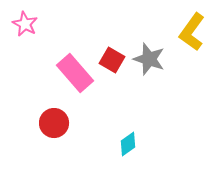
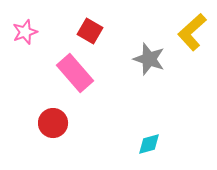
pink star: moved 8 px down; rotated 25 degrees clockwise
yellow L-shape: rotated 12 degrees clockwise
red square: moved 22 px left, 29 px up
red circle: moved 1 px left
cyan diamond: moved 21 px right; rotated 20 degrees clockwise
